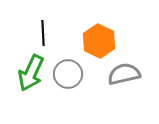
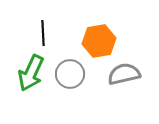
orange hexagon: rotated 24 degrees clockwise
gray circle: moved 2 px right
